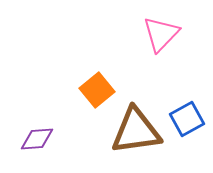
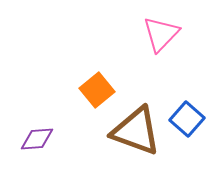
blue square: rotated 20 degrees counterclockwise
brown triangle: rotated 28 degrees clockwise
